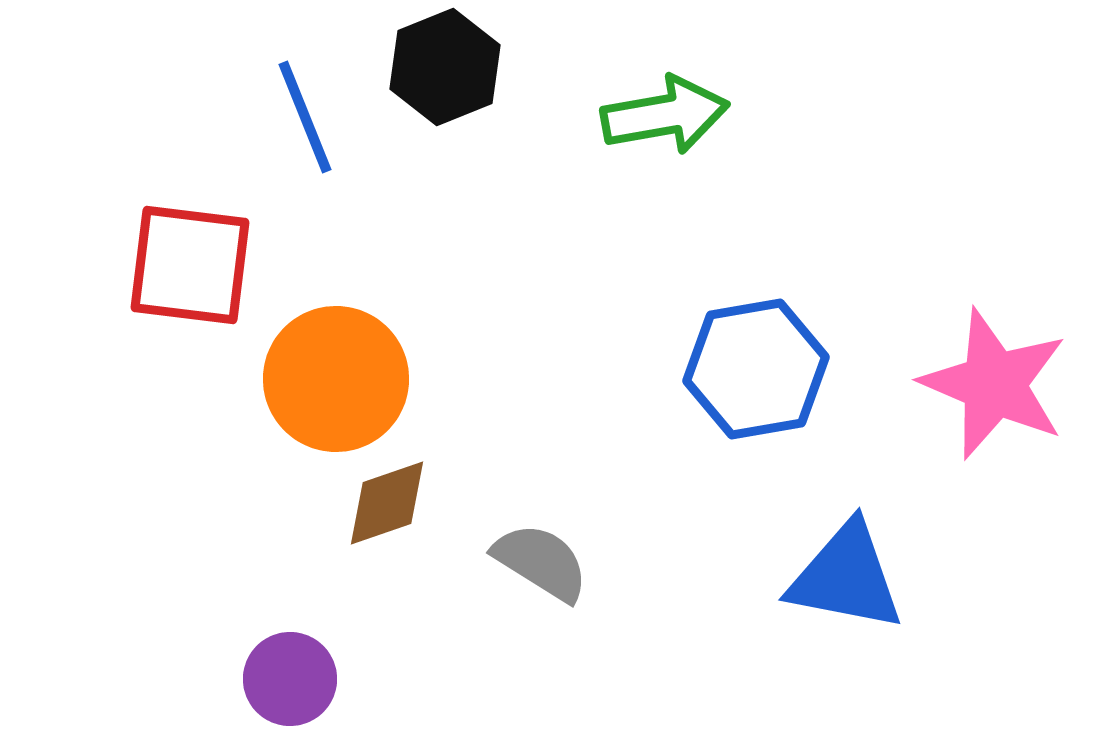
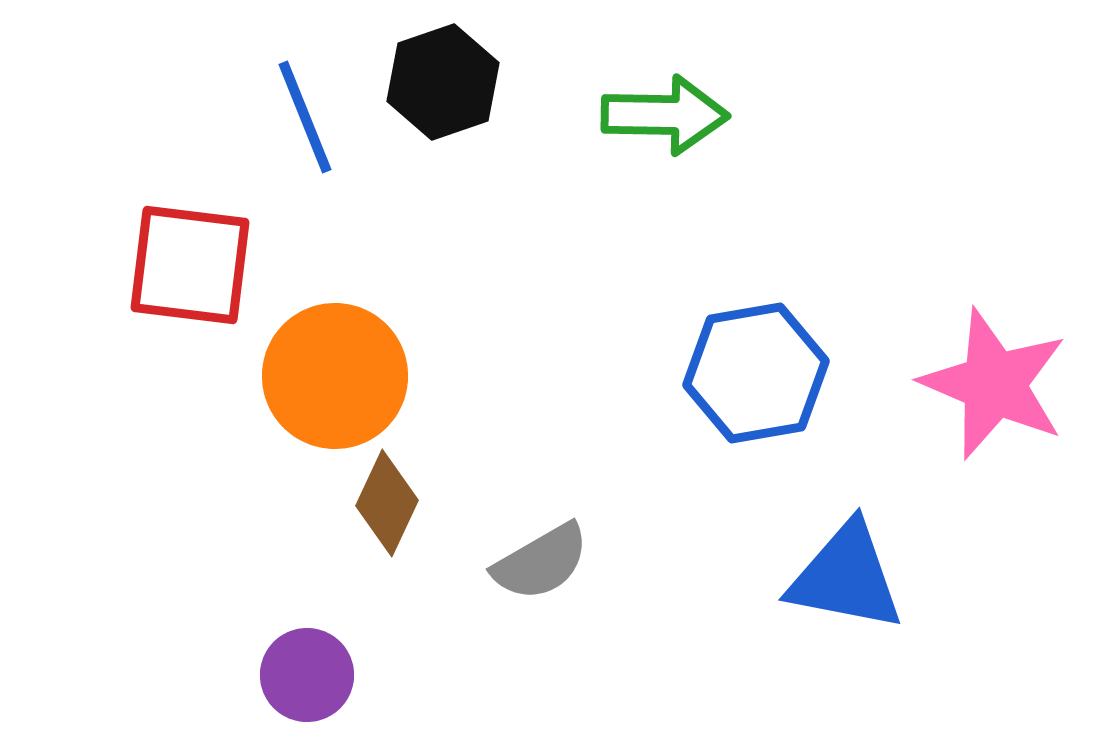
black hexagon: moved 2 px left, 15 px down; rotated 3 degrees clockwise
green arrow: rotated 11 degrees clockwise
blue hexagon: moved 4 px down
orange circle: moved 1 px left, 3 px up
brown diamond: rotated 46 degrees counterclockwise
gray semicircle: rotated 118 degrees clockwise
purple circle: moved 17 px right, 4 px up
